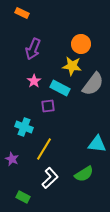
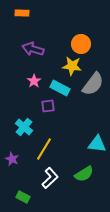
orange rectangle: rotated 24 degrees counterclockwise
purple arrow: rotated 85 degrees clockwise
cyan cross: rotated 18 degrees clockwise
